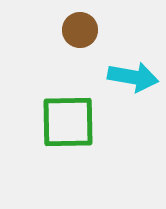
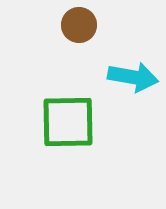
brown circle: moved 1 px left, 5 px up
